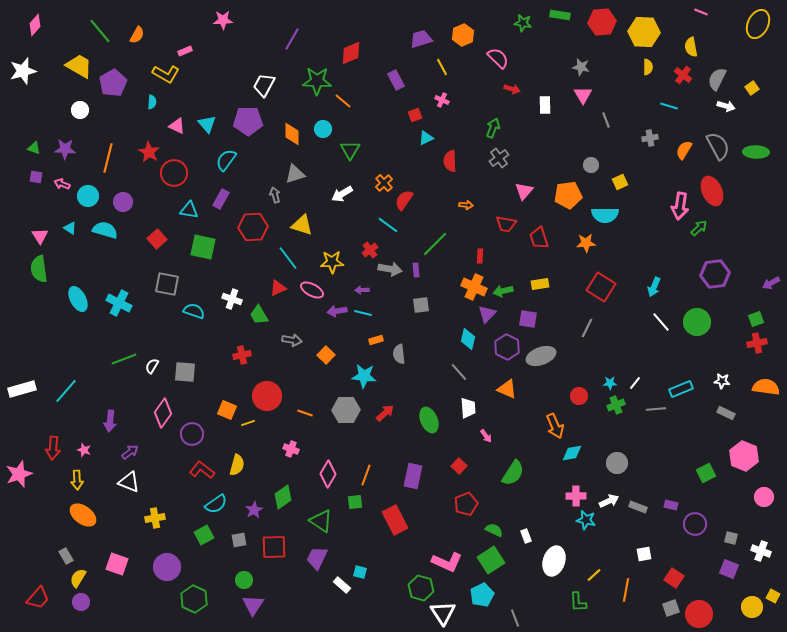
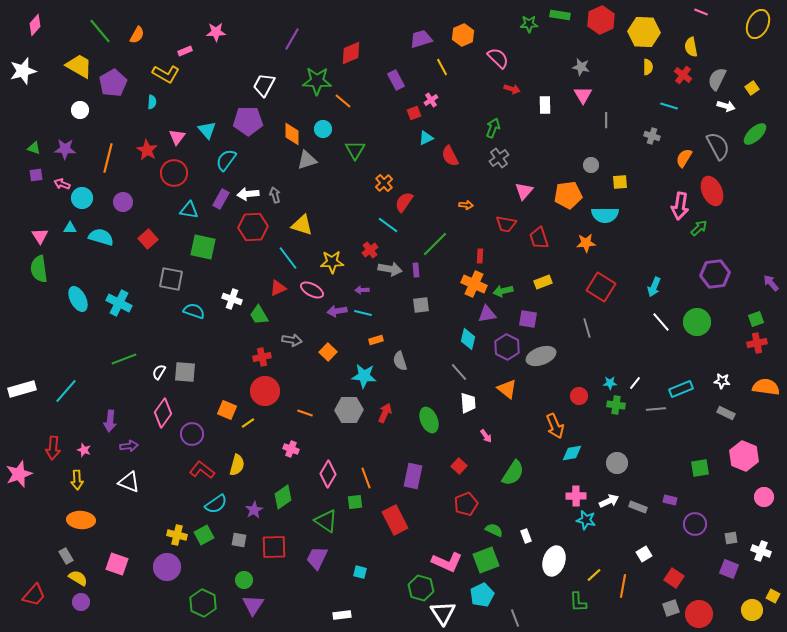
pink star at (223, 20): moved 7 px left, 12 px down
red hexagon at (602, 22): moved 1 px left, 2 px up; rotated 20 degrees counterclockwise
green star at (523, 23): moved 6 px right, 1 px down; rotated 12 degrees counterclockwise
pink cross at (442, 100): moved 11 px left; rotated 32 degrees clockwise
red square at (415, 115): moved 1 px left, 2 px up
gray line at (606, 120): rotated 21 degrees clockwise
cyan triangle at (207, 124): moved 6 px down
pink triangle at (177, 126): moved 11 px down; rotated 42 degrees clockwise
gray cross at (650, 138): moved 2 px right, 2 px up; rotated 28 degrees clockwise
green triangle at (350, 150): moved 5 px right
orange semicircle at (684, 150): moved 8 px down
red star at (149, 152): moved 2 px left, 2 px up
green ellipse at (756, 152): moved 1 px left, 18 px up; rotated 45 degrees counterclockwise
red semicircle at (450, 161): moved 5 px up; rotated 25 degrees counterclockwise
gray triangle at (295, 174): moved 12 px right, 14 px up
purple square at (36, 177): moved 2 px up; rotated 16 degrees counterclockwise
yellow square at (620, 182): rotated 21 degrees clockwise
white arrow at (342, 194): moved 94 px left; rotated 25 degrees clockwise
cyan circle at (88, 196): moved 6 px left, 2 px down
red semicircle at (404, 200): moved 2 px down
cyan triangle at (70, 228): rotated 32 degrees counterclockwise
cyan semicircle at (105, 230): moved 4 px left, 7 px down
red square at (157, 239): moved 9 px left
purple arrow at (771, 283): rotated 78 degrees clockwise
gray square at (167, 284): moved 4 px right, 5 px up
yellow rectangle at (540, 284): moved 3 px right, 2 px up; rotated 12 degrees counterclockwise
orange cross at (474, 287): moved 3 px up
purple triangle at (487, 314): rotated 36 degrees clockwise
gray line at (587, 328): rotated 42 degrees counterclockwise
gray semicircle at (399, 354): moved 1 px right, 7 px down; rotated 12 degrees counterclockwise
red cross at (242, 355): moved 20 px right, 2 px down
orange square at (326, 355): moved 2 px right, 3 px up
white semicircle at (152, 366): moved 7 px right, 6 px down
orange triangle at (507, 389): rotated 15 degrees clockwise
red circle at (267, 396): moved 2 px left, 5 px up
green cross at (616, 405): rotated 30 degrees clockwise
white trapezoid at (468, 408): moved 5 px up
gray hexagon at (346, 410): moved 3 px right
red arrow at (385, 413): rotated 24 degrees counterclockwise
yellow line at (248, 423): rotated 16 degrees counterclockwise
purple arrow at (130, 452): moved 1 px left, 6 px up; rotated 30 degrees clockwise
green square at (706, 473): moved 6 px left, 5 px up; rotated 18 degrees clockwise
orange line at (366, 475): moved 3 px down; rotated 40 degrees counterclockwise
purple rectangle at (671, 505): moved 1 px left, 5 px up
orange ellipse at (83, 515): moved 2 px left, 5 px down; rotated 32 degrees counterclockwise
yellow cross at (155, 518): moved 22 px right, 17 px down; rotated 24 degrees clockwise
green triangle at (321, 521): moved 5 px right
gray square at (731, 538): rotated 24 degrees counterclockwise
gray square at (239, 540): rotated 21 degrees clockwise
white square at (644, 554): rotated 21 degrees counterclockwise
green square at (491, 560): moved 5 px left; rotated 12 degrees clockwise
yellow semicircle at (78, 578): rotated 90 degrees clockwise
white rectangle at (342, 585): moved 30 px down; rotated 48 degrees counterclockwise
orange line at (626, 590): moved 3 px left, 4 px up
red trapezoid at (38, 598): moved 4 px left, 3 px up
green hexagon at (194, 599): moved 9 px right, 4 px down
yellow circle at (752, 607): moved 3 px down
